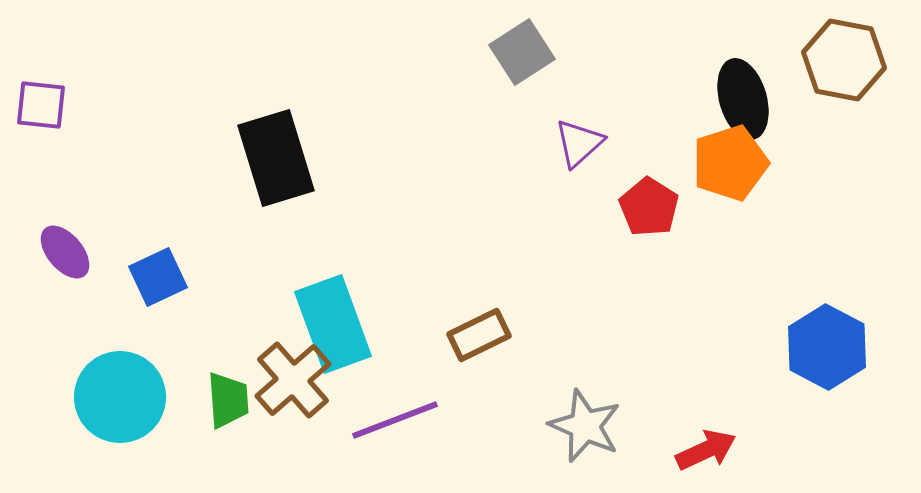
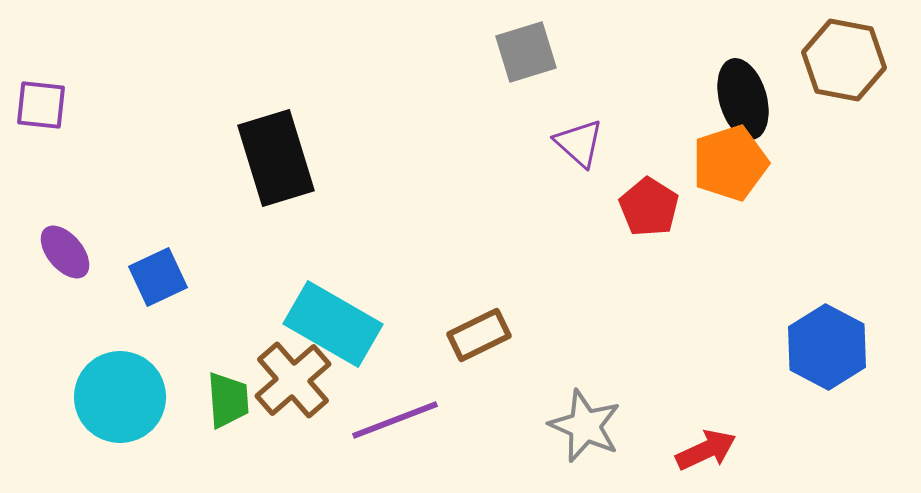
gray square: moved 4 px right; rotated 16 degrees clockwise
purple triangle: rotated 36 degrees counterclockwise
cyan rectangle: rotated 40 degrees counterclockwise
